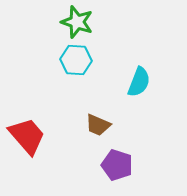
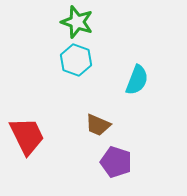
cyan hexagon: rotated 16 degrees clockwise
cyan semicircle: moved 2 px left, 2 px up
red trapezoid: rotated 15 degrees clockwise
purple pentagon: moved 1 px left, 3 px up
